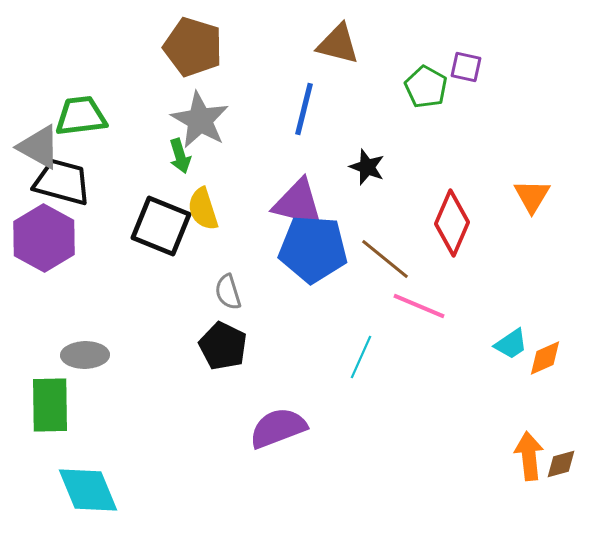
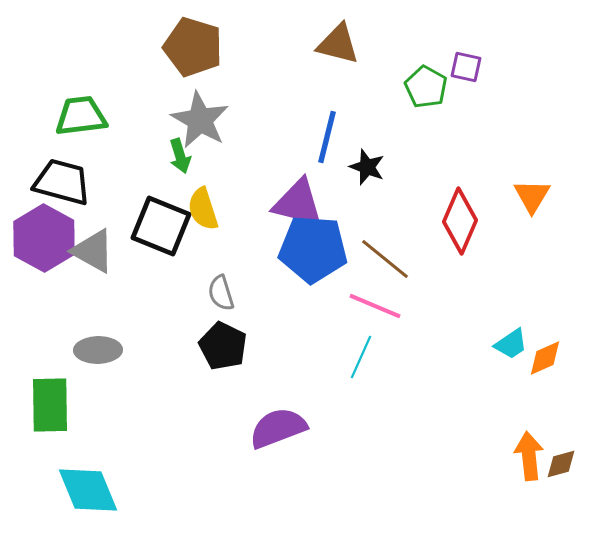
blue line: moved 23 px right, 28 px down
gray triangle: moved 54 px right, 104 px down
red diamond: moved 8 px right, 2 px up
gray semicircle: moved 7 px left, 1 px down
pink line: moved 44 px left
gray ellipse: moved 13 px right, 5 px up
